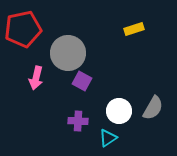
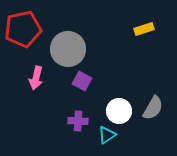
yellow rectangle: moved 10 px right
gray circle: moved 4 px up
cyan triangle: moved 1 px left, 3 px up
